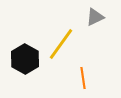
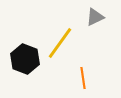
yellow line: moved 1 px left, 1 px up
black hexagon: rotated 8 degrees counterclockwise
